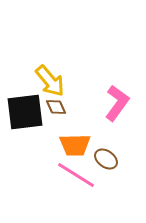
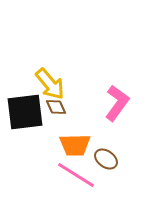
yellow arrow: moved 3 px down
